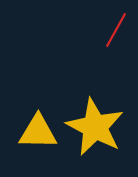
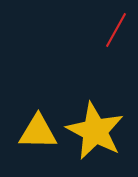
yellow star: moved 4 px down
